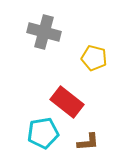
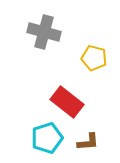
cyan pentagon: moved 4 px right, 5 px down; rotated 8 degrees counterclockwise
